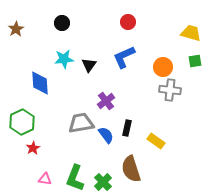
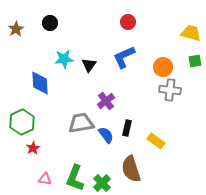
black circle: moved 12 px left
green cross: moved 1 px left, 1 px down
